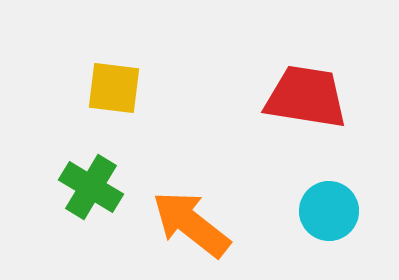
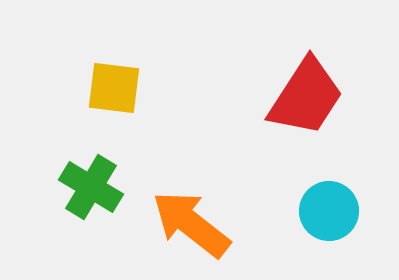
red trapezoid: rotated 114 degrees clockwise
